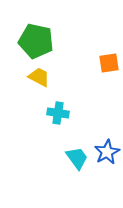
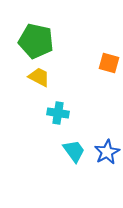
orange square: rotated 25 degrees clockwise
cyan trapezoid: moved 3 px left, 7 px up
